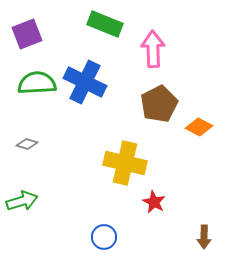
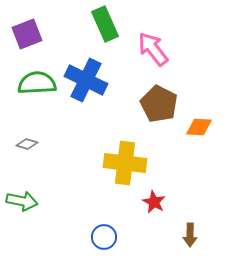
green rectangle: rotated 44 degrees clockwise
pink arrow: rotated 36 degrees counterclockwise
blue cross: moved 1 px right, 2 px up
brown pentagon: rotated 18 degrees counterclockwise
orange diamond: rotated 24 degrees counterclockwise
yellow cross: rotated 6 degrees counterclockwise
green arrow: rotated 28 degrees clockwise
brown arrow: moved 14 px left, 2 px up
